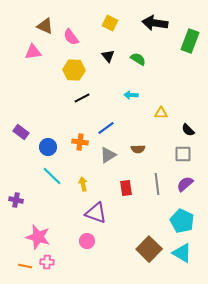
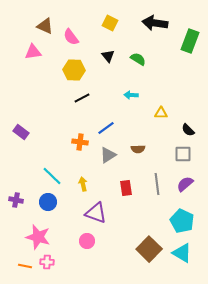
blue circle: moved 55 px down
